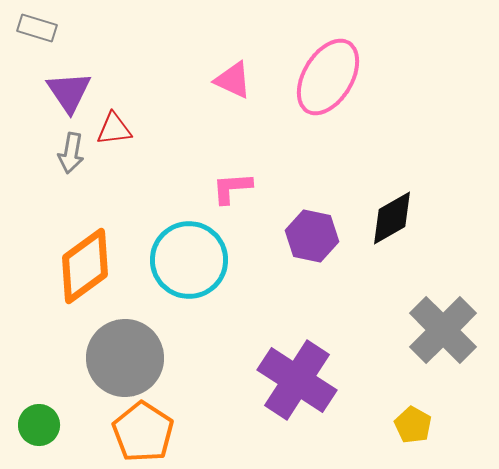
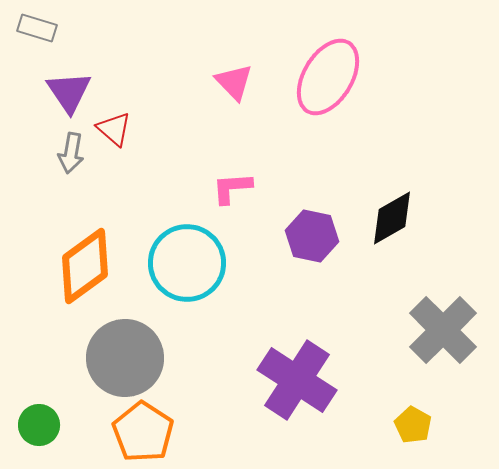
pink triangle: moved 1 px right, 2 px down; rotated 21 degrees clockwise
red triangle: rotated 48 degrees clockwise
cyan circle: moved 2 px left, 3 px down
